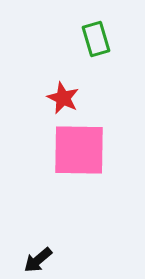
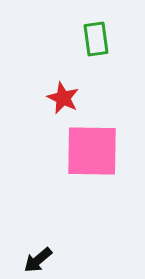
green rectangle: rotated 8 degrees clockwise
pink square: moved 13 px right, 1 px down
